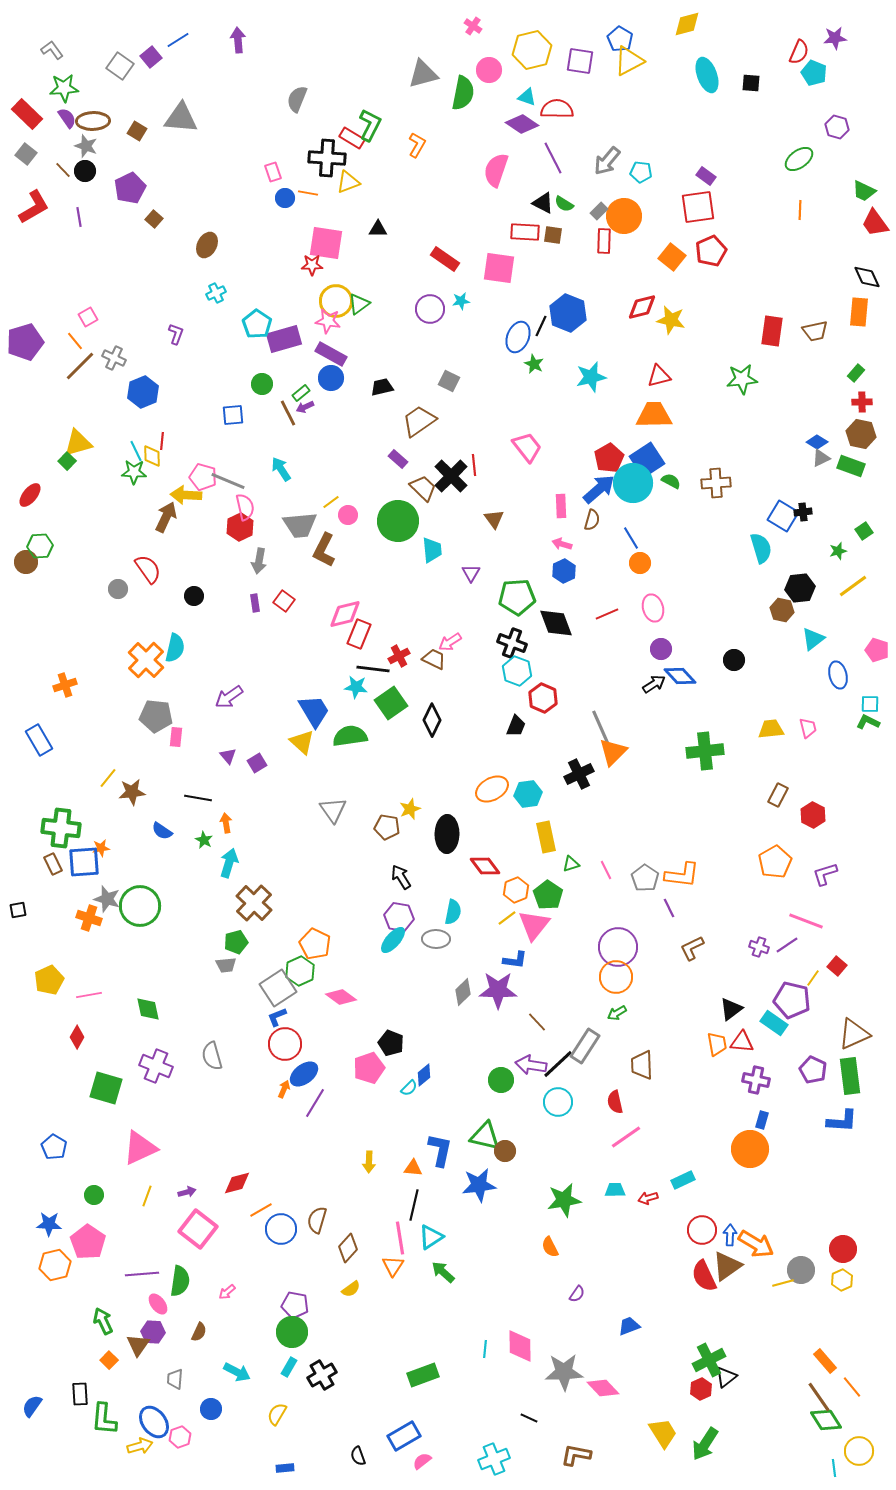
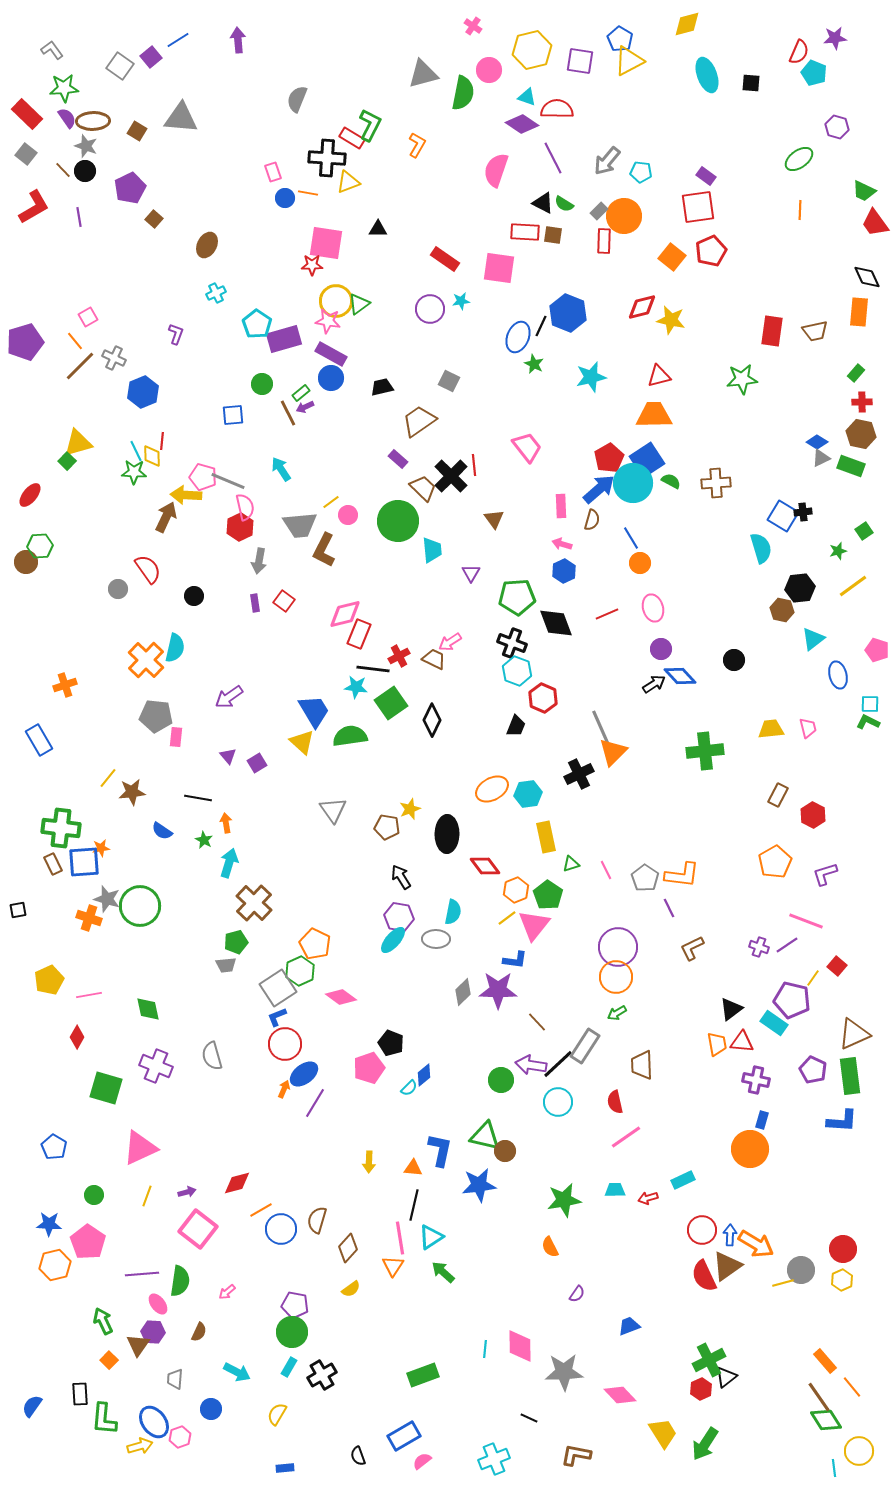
pink diamond at (603, 1388): moved 17 px right, 7 px down
